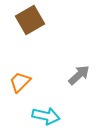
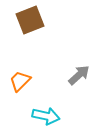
brown square: rotated 8 degrees clockwise
orange trapezoid: moved 1 px up
